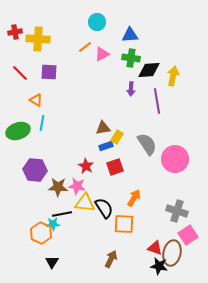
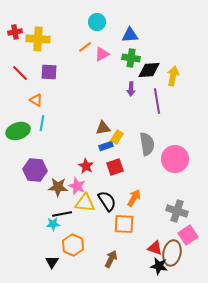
gray semicircle: rotated 25 degrees clockwise
pink star: rotated 12 degrees clockwise
black semicircle: moved 3 px right, 7 px up
orange hexagon: moved 32 px right, 12 px down
